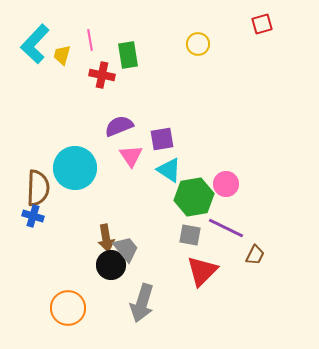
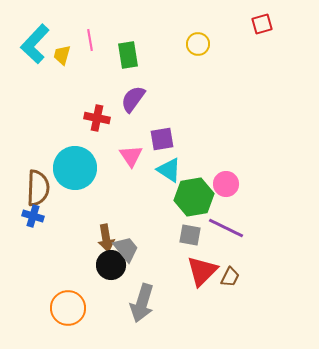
red cross: moved 5 px left, 43 px down
purple semicircle: moved 14 px right, 27 px up; rotated 32 degrees counterclockwise
brown trapezoid: moved 25 px left, 22 px down
